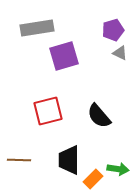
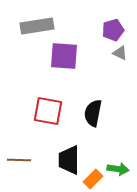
gray rectangle: moved 2 px up
purple square: rotated 20 degrees clockwise
red square: rotated 24 degrees clockwise
black semicircle: moved 6 px left, 3 px up; rotated 52 degrees clockwise
